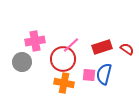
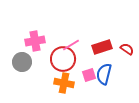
pink line: rotated 12 degrees clockwise
pink square: rotated 24 degrees counterclockwise
